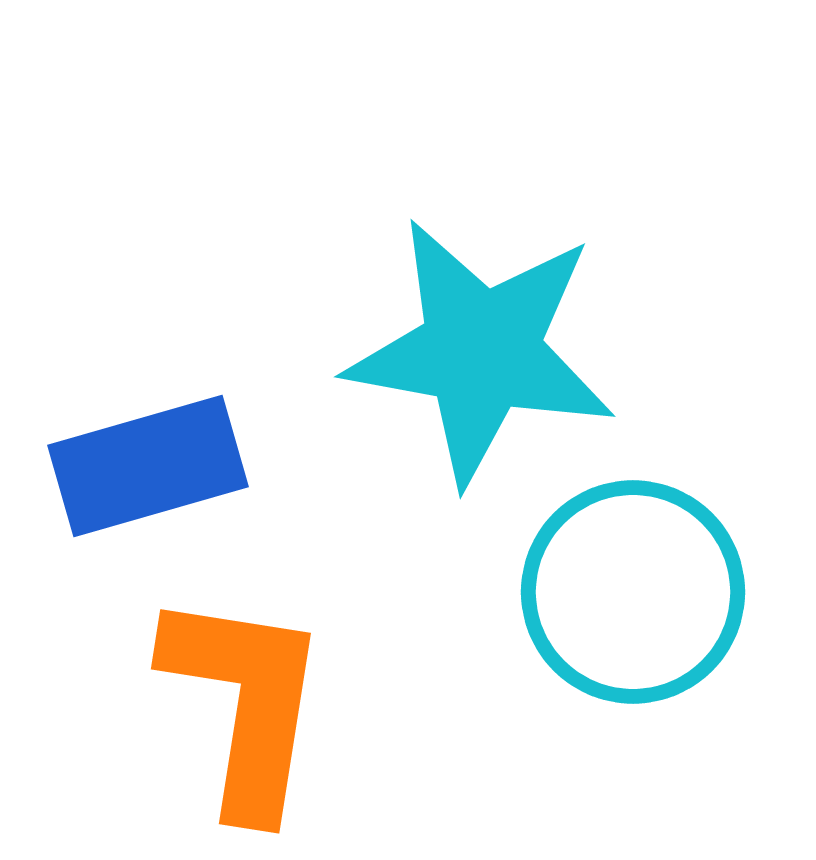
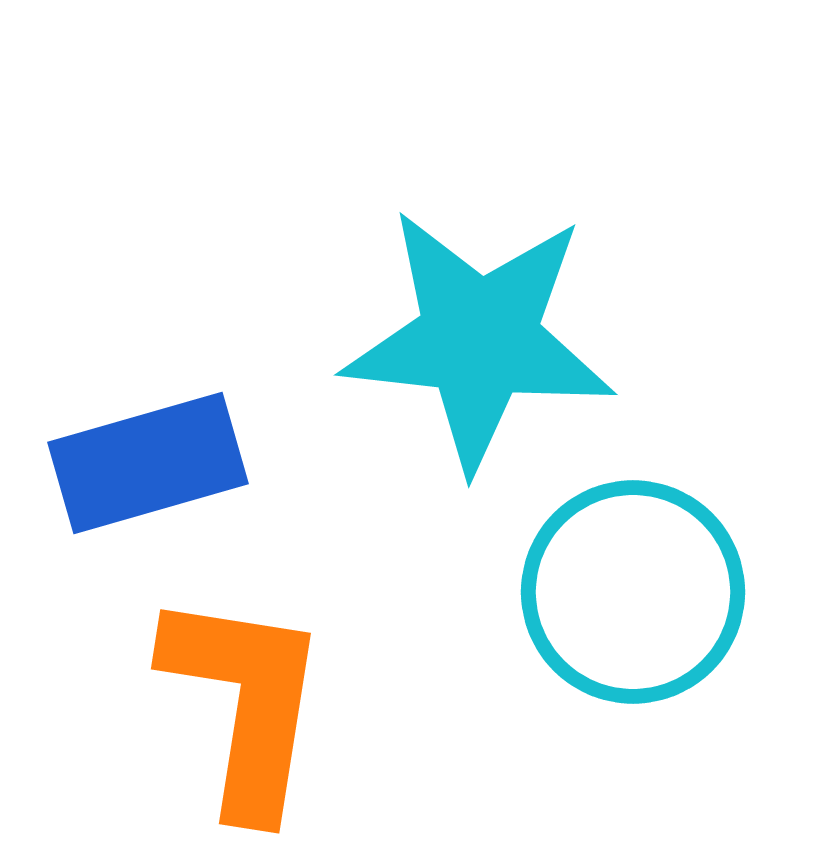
cyan star: moved 2 px left, 12 px up; rotated 4 degrees counterclockwise
blue rectangle: moved 3 px up
